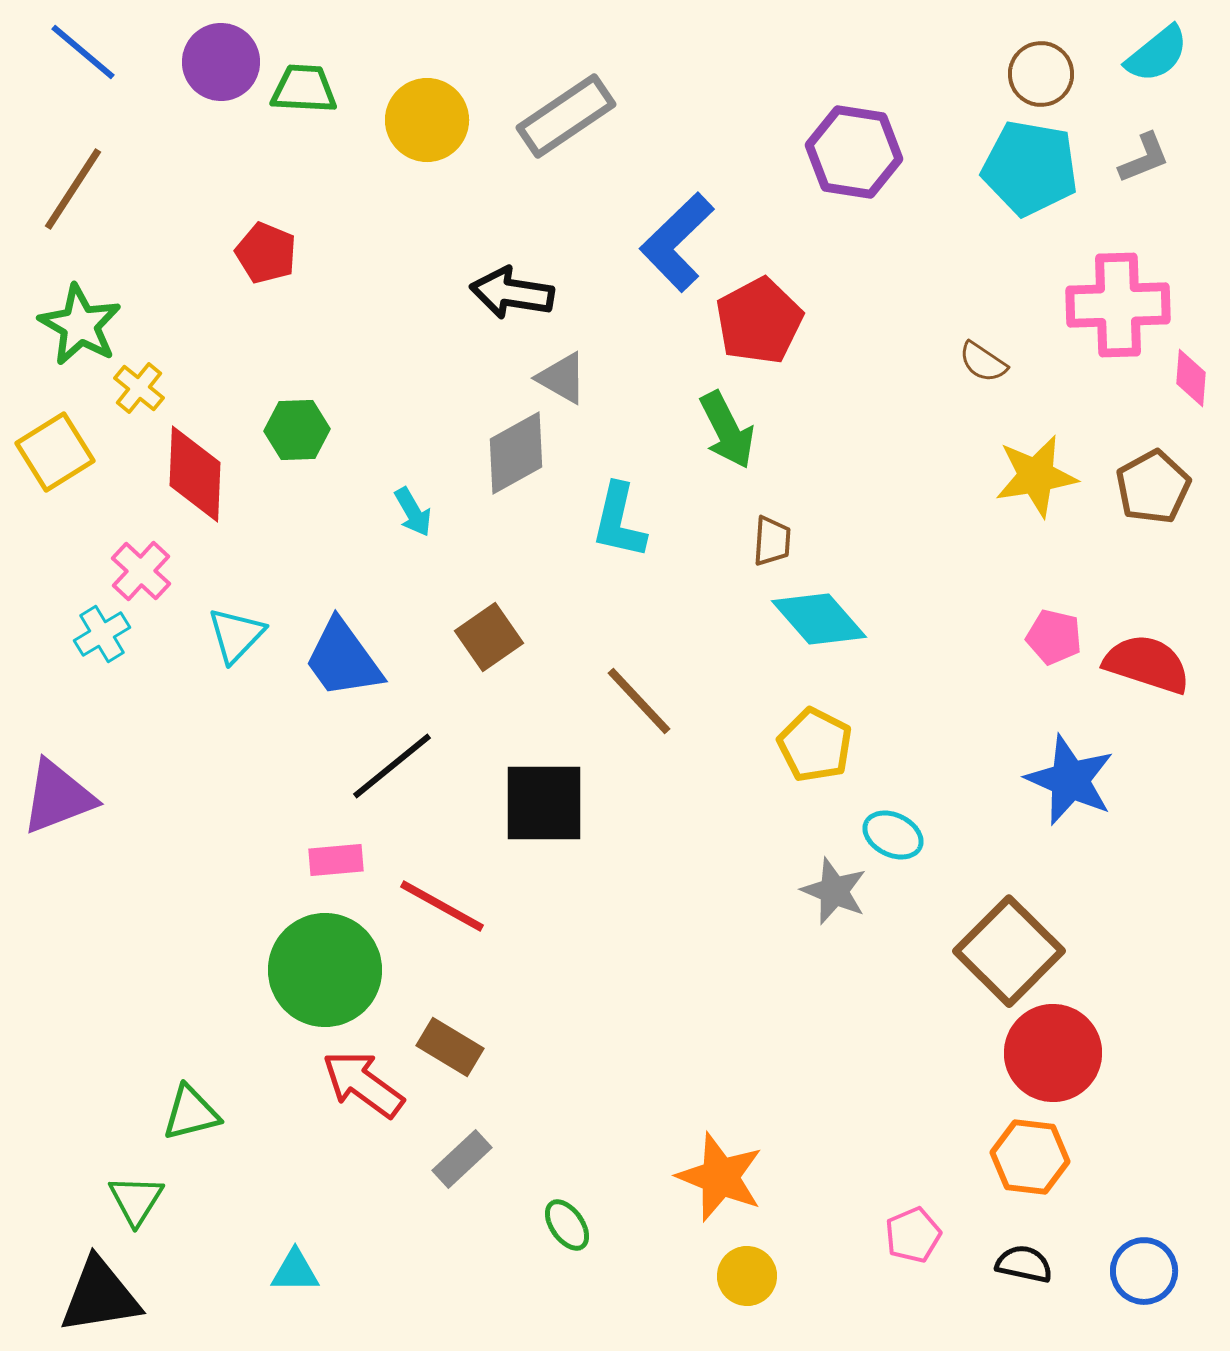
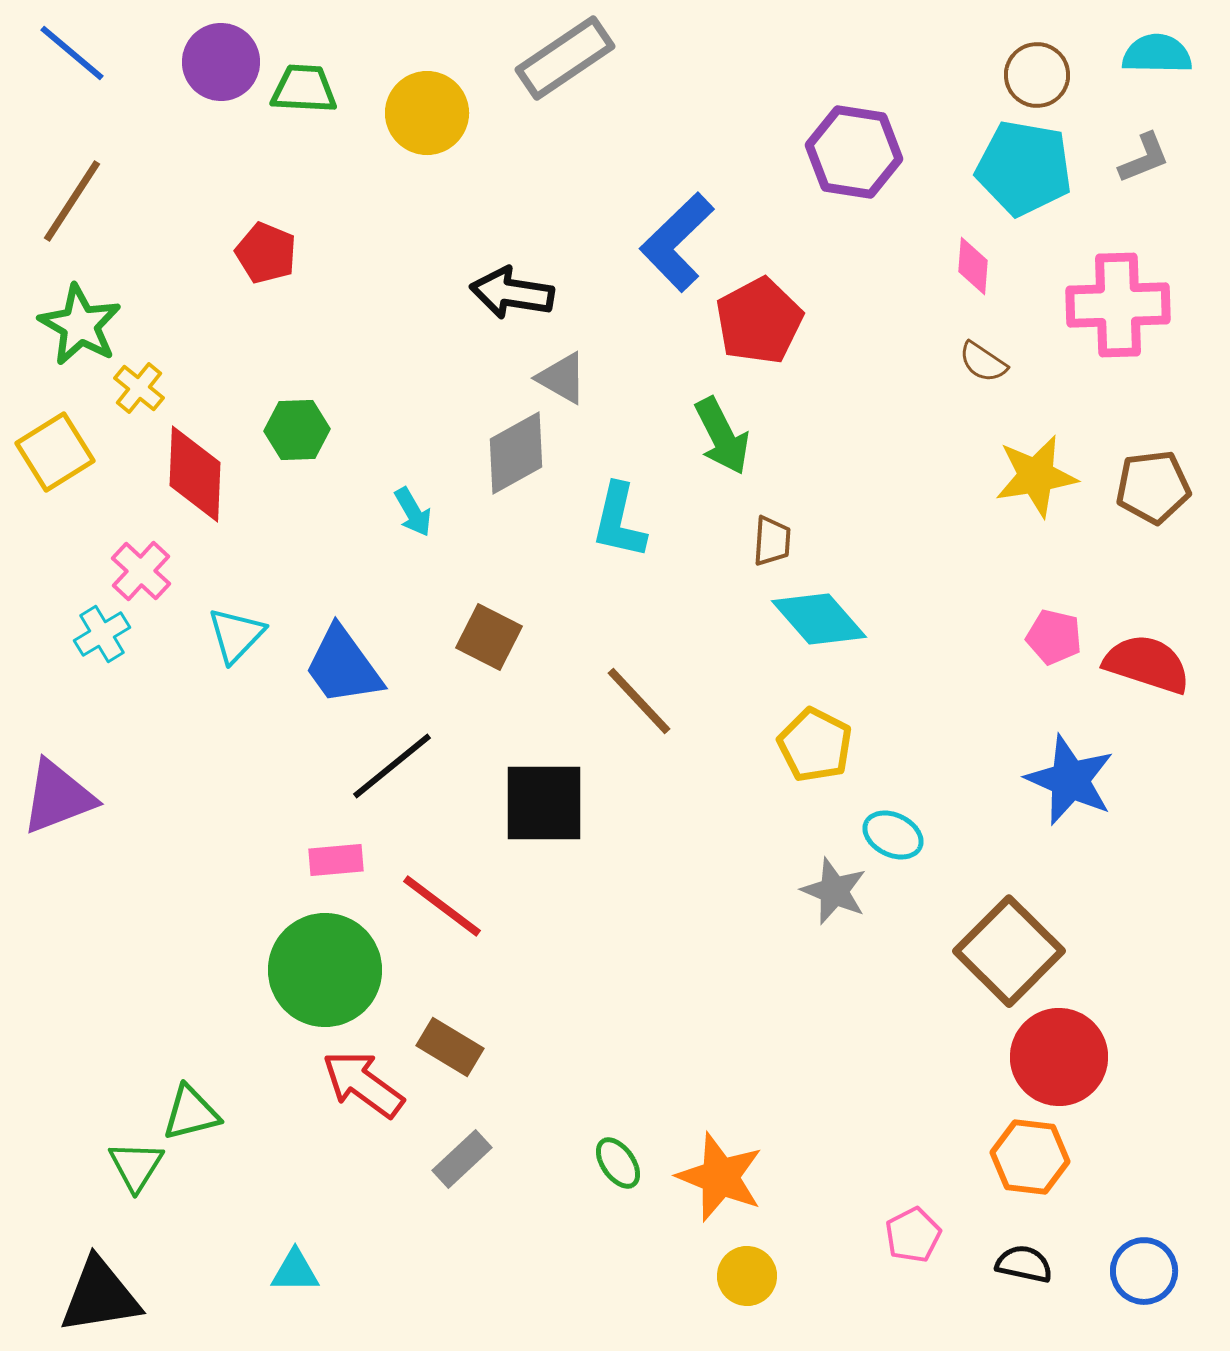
blue line at (83, 52): moved 11 px left, 1 px down
cyan semicircle at (1157, 54): rotated 140 degrees counterclockwise
brown circle at (1041, 74): moved 4 px left, 1 px down
gray rectangle at (566, 116): moved 1 px left, 58 px up
yellow circle at (427, 120): moved 7 px up
cyan pentagon at (1030, 168): moved 6 px left
brown line at (73, 189): moved 1 px left, 12 px down
pink diamond at (1191, 378): moved 218 px left, 112 px up
green arrow at (727, 430): moved 5 px left, 6 px down
brown pentagon at (1153, 487): rotated 22 degrees clockwise
brown square at (489, 637): rotated 28 degrees counterclockwise
blue trapezoid at (343, 659): moved 7 px down
red line at (442, 906): rotated 8 degrees clockwise
red circle at (1053, 1053): moved 6 px right, 4 px down
green triangle at (136, 1200): moved 34 px up
green ellipse at (567, 1225): moved 51 px right, 62 px up
pink pentagon at (913, 1235): rotated 4 degrees counterclockwise
